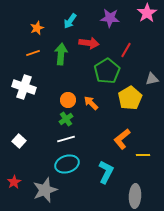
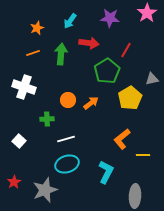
orange arrow: rotated 98 degrees clockwise
green cross: moved 19 px left; rotated 32 degrees clockwise
